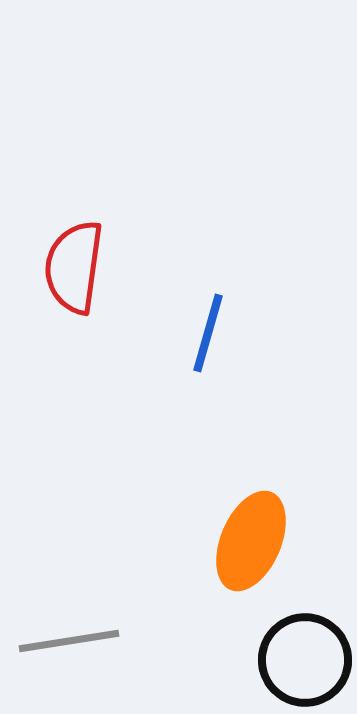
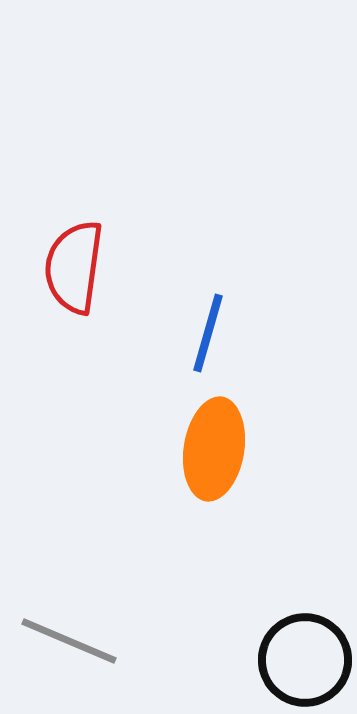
orange ellipse: moved 37 px left, 92 px up; rotated 14 degrees counterclockwise
gray line: rotated 32 degrees clockwise
